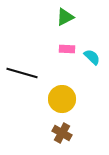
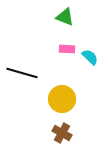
green triangle: rotated 48 degrees clockwise
cyan semicircle: moved 2 px left
